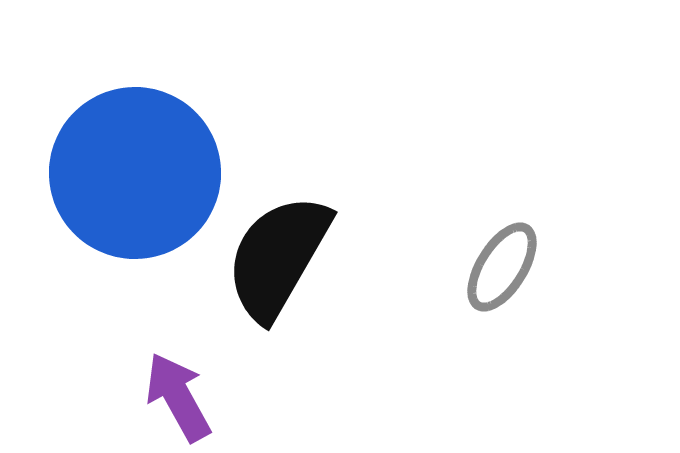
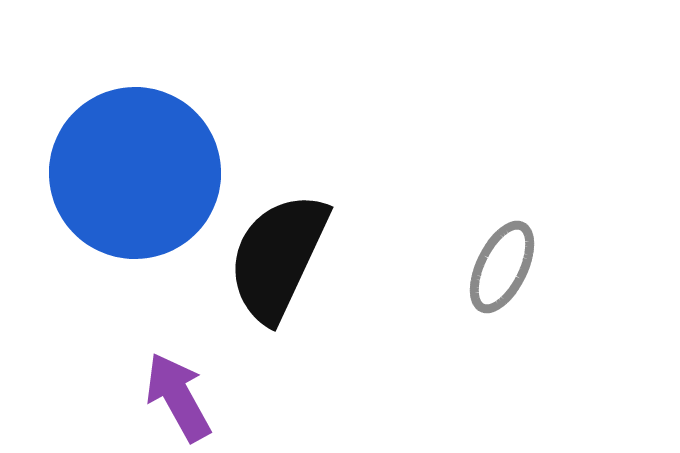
black semicircle: rotated 5 degrees counterclockwise
gray ellipse: rotated 6 degrees counterclockwise
